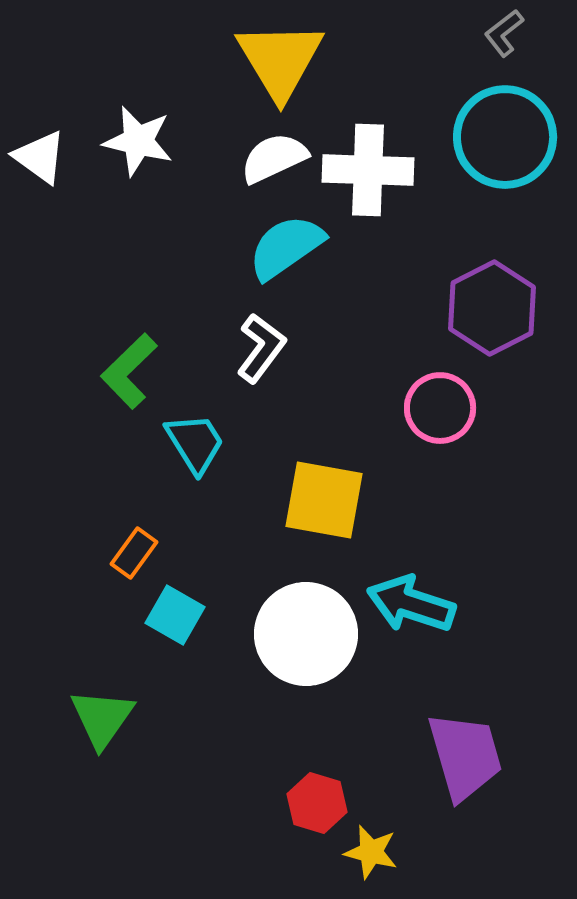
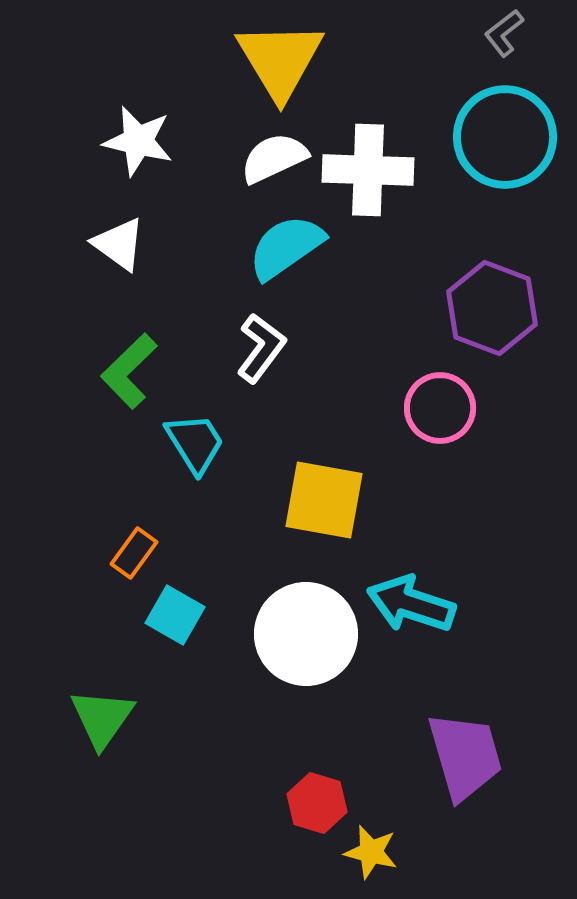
white triangle: moved 79 px right, 87 px down
purple hexagon: rotated 12 degrees counterclockwise
